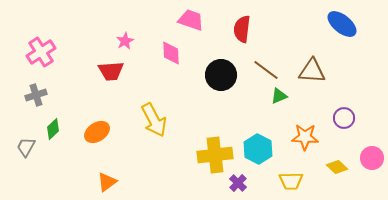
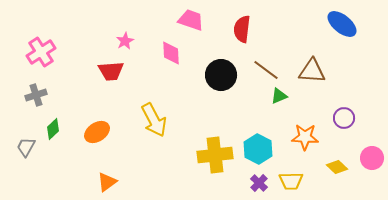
purple cross: moved 21 px right
